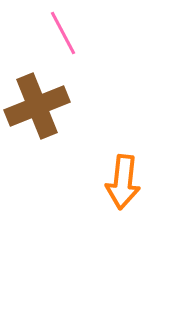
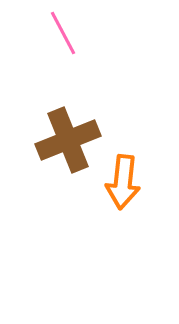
brown cross: moved 31 px right, 34 px down
